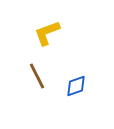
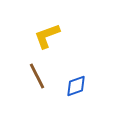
yellow L-shape: moved 3 px down
